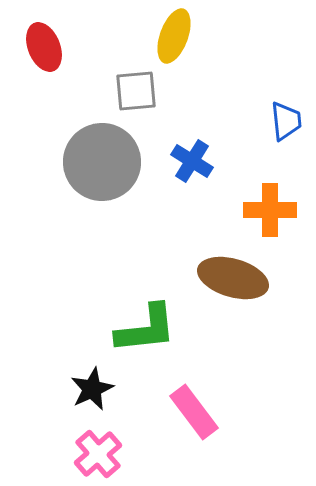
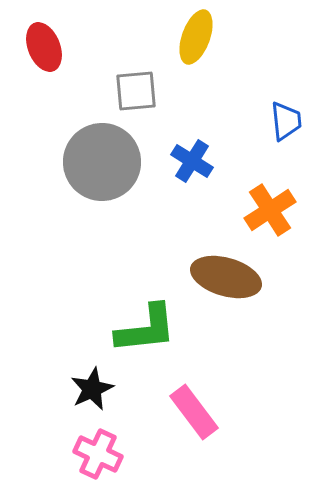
yellow ellipse: moved 22 px right, 1 px down
orange cross: rotated 33 degrees counterclockwise
brown ellipse: moved 7 px left, 1 px up
pink cross: rotated 24 degrees counterclockwise
